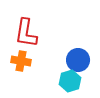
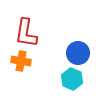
blue circle: moved 7 px up
cyan hexagon: moved 2 px right, 2 px up; rotated 20 degrees counterclockwise
